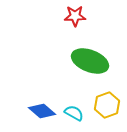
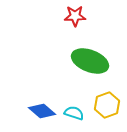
cyan semicircle: rotated 12 degrees counterclockwise
